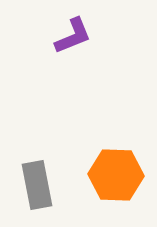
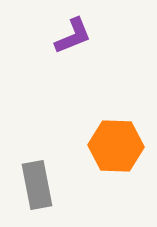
orange hexagon: moved 29 px up
